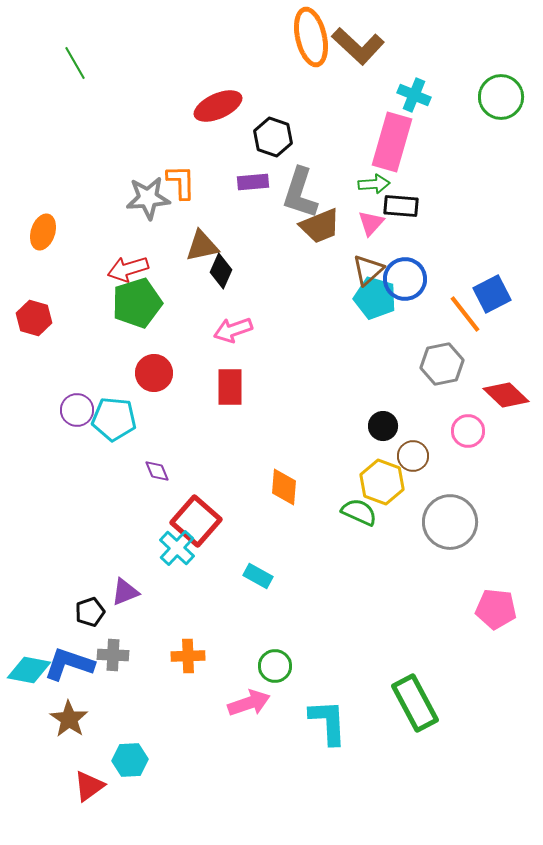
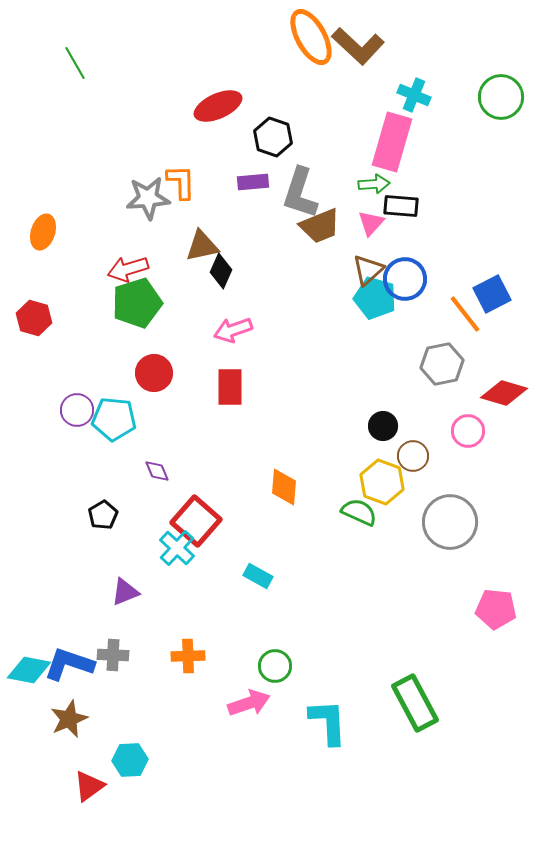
orange ellipse at (311, 37): rotated 16 degrees counterclockwise
red diamond at (506, 395): moved 2 px left, 2 px up; rotated 27 degrees counterclockwise
black pentagon at (90, 612): moved 13 px right, 97 px up; rotated 12 degrees counterclockwise
brown star at (69, 719): rotated 15 degrees clockwise
